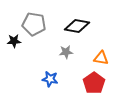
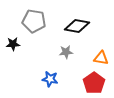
gray pentagon: moved 3 px up
black star: moved 1 px left, 3 px down
